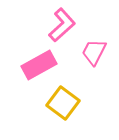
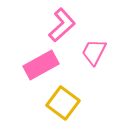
pink rectangle: moved 2 px right
